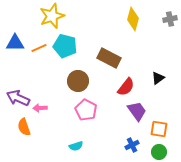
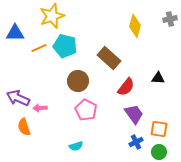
yellow diamond: moved 2 px right, 7 px down
blue triangle: moved 10 px up
brown rectangle: rotated 15 degrees clockwise
black triangle: rotated 40 degrees clockwise
purple trapezoid: moved 3 px left, 3 px down
blue cross: moved 4 px right, 3 px up
